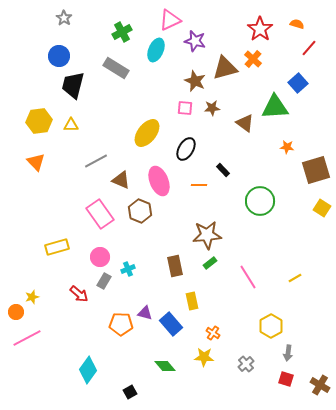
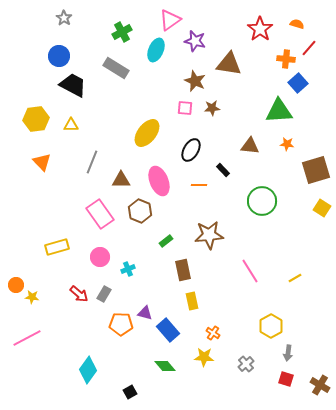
pink triangle at (170, 20): rotated 10 degrees counterclockwise
orange cross at (253, 59): moved 33 px right; rotated 36 degrees counterclockwise
brown triangle at (225, 68): moved 4 px right, 4 px up; rotated 24 degrees clockwise
black trapezoid at (73, 85): rotated 104 degrees clockwise
green triangle at (275, 107): moved 4 px right, 4 px down
yellow hexagon at (39, 121): moved 3 px left, 2 px up
brown triangle at (245, 123): moved 5 px right, 23 px down; rotated 30 degrees counterclockwise
orange star at (287, 147): moved 3 px up
black ellipse at (186, 149): moved 5 px right, 1 px down
gray line at (96, 161): moved 4 px left, 1 px down; rotated 40 degrees counterclockwise
orange triangle at (36, 162): moved 6 px right
brown triangle at (121, 180): rotated 24 degrees counterclockwise
green circle at (260, 201): moved 2 px right
brown star at (207, 235): moved 2 px right
green rectangle at (210, 263): moved 44 px left, 22 px up
brown rectangle at (175, 266): moved 8 px right, 4 px down
pink line at (248, 277): moved 2 px right, 6 px up
gray rectangle at (104, 281): moved 13 px down
yellow star at (32, 297): rotated 24 degrees clockwise
orange circle at (16, 312): moved 27 px up
blue rectangle at (171, 324): moved 3 px left, 6 px down
